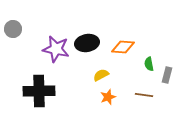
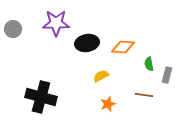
purple star: moved 26 px up; rotated 12 degrees counterclockwise
yellow semicircle: moved 1 px down
black cross: moved 2 px right, 6 px down; rotated 16 degrees clockwise
orange star: moved 7 px down
